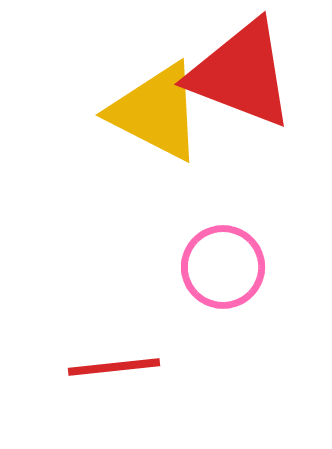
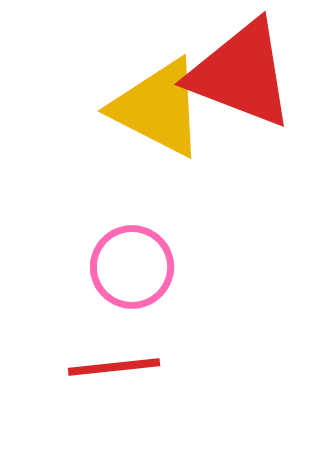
yellow triangle: moved 2 px right, 4 px up
pink circle: moved 91 px left
